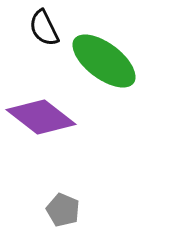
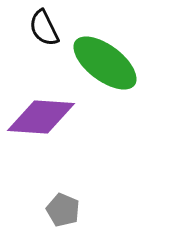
green ellipse: moved 1 px right, 2 px down
purple diamond: rotated 34 degrees counterclockwise
